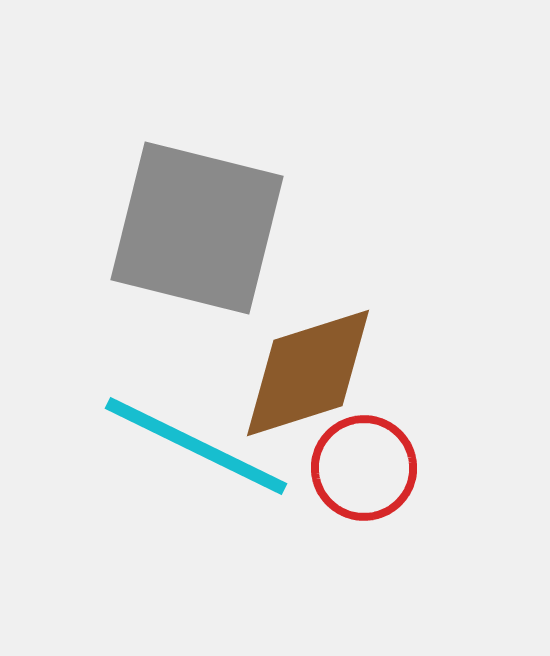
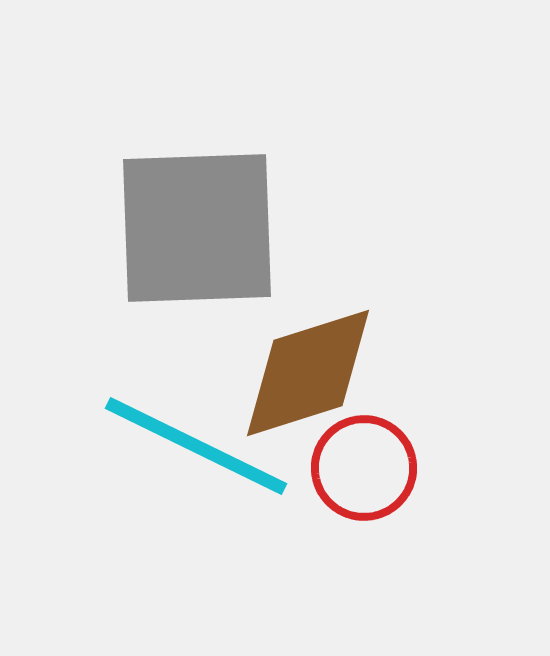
gray square: rotated 16 degrees counterclockwise
